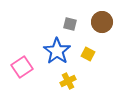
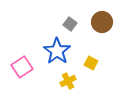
gray square: rotated 24 degrees clockwise
yellow square: moved 3 px right, 9 px down
